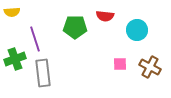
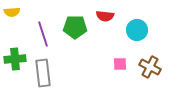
purple line: moved 8 px right, 5 px up
green cross: rotated 15 degrees clockwise
